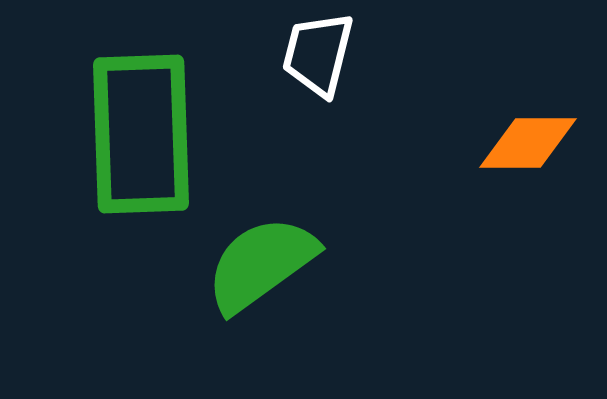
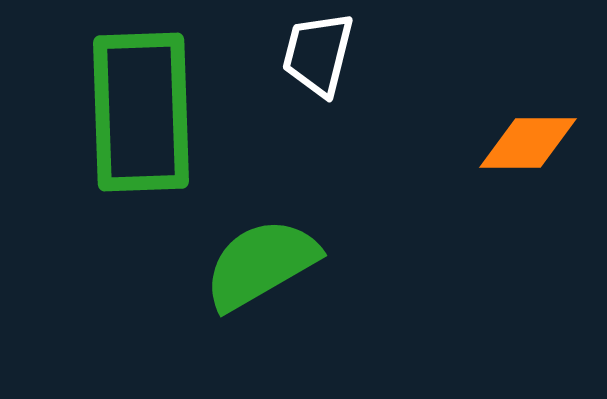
green rectangle: moved 22 px up
green semicircle: rotated 6 degrees clockwise
